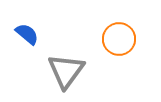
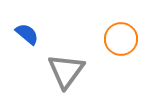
orange circle: moved 2 px right
